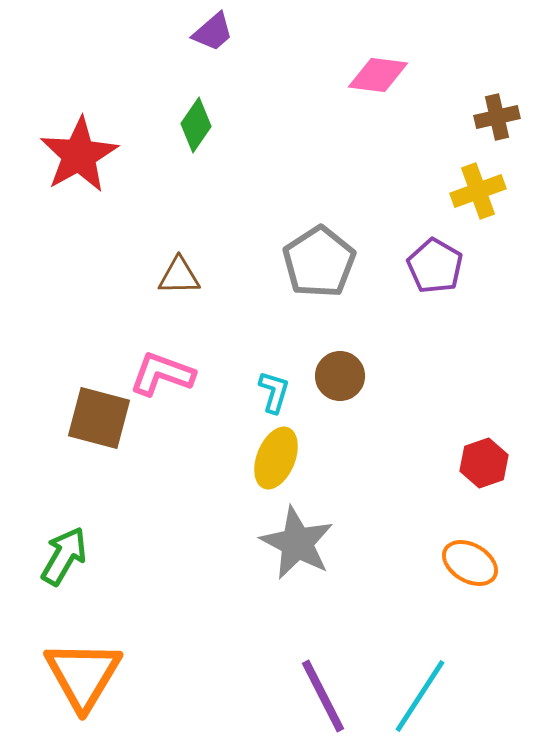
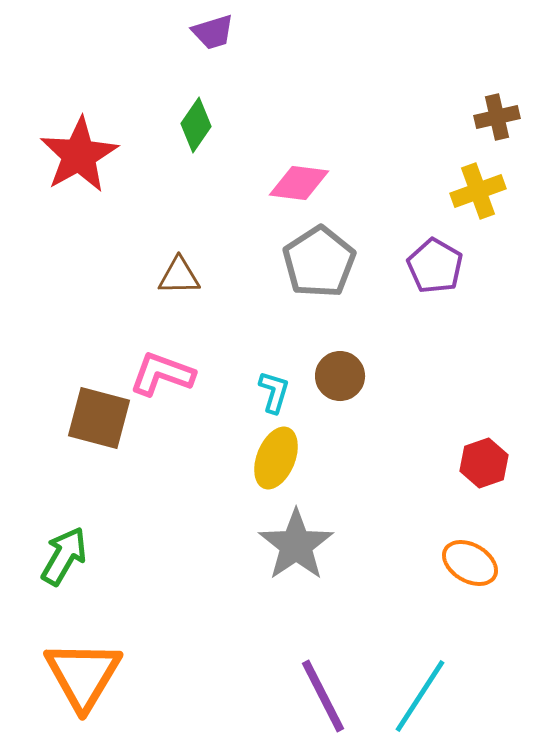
purple trapezoid: rotated 24 degrees clockwise
pink diamond: moved 79 px left, 108 px down
gray star: moved 1 px left, 2 px down; rotated 10 degrees clockwise
